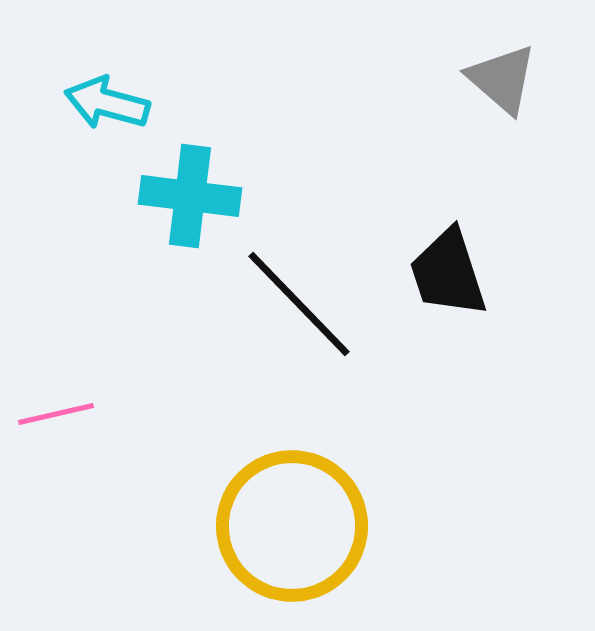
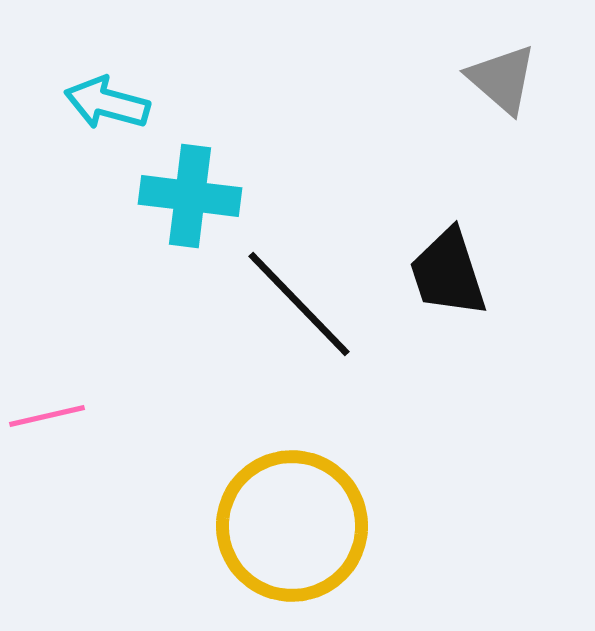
pink line: moved 9 px left, 2 px down
